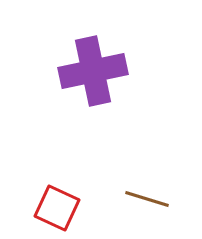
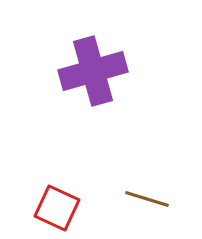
purple cross: rotated 4 degrees counterclockwise
